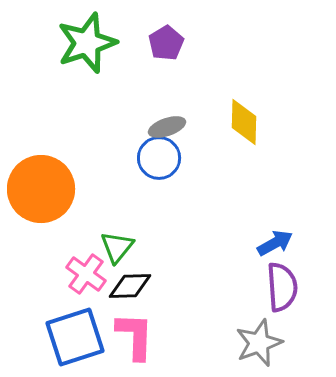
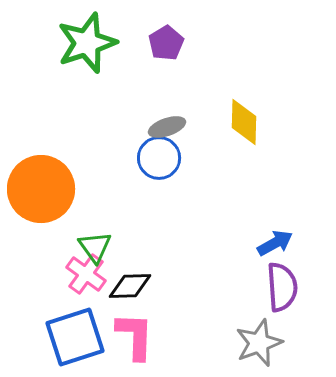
green triangle: moved 22 px left; rotated 15 degrees counterclockwise
